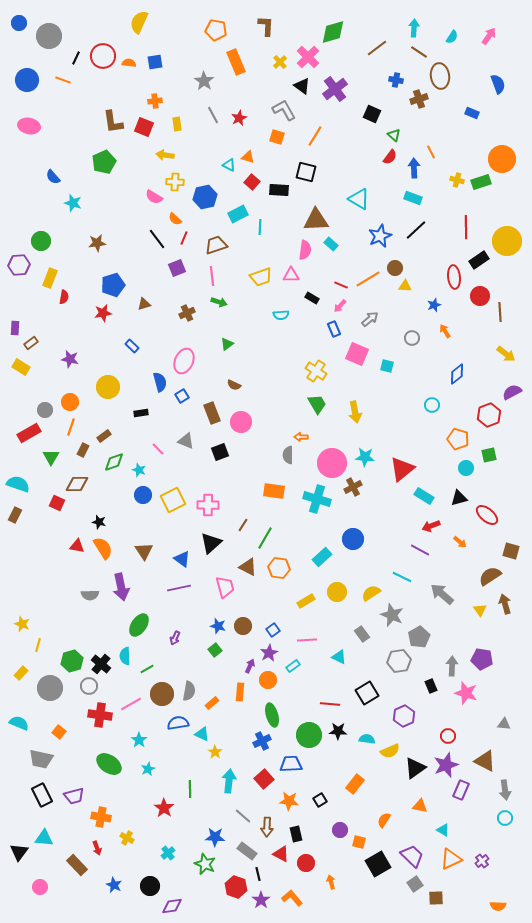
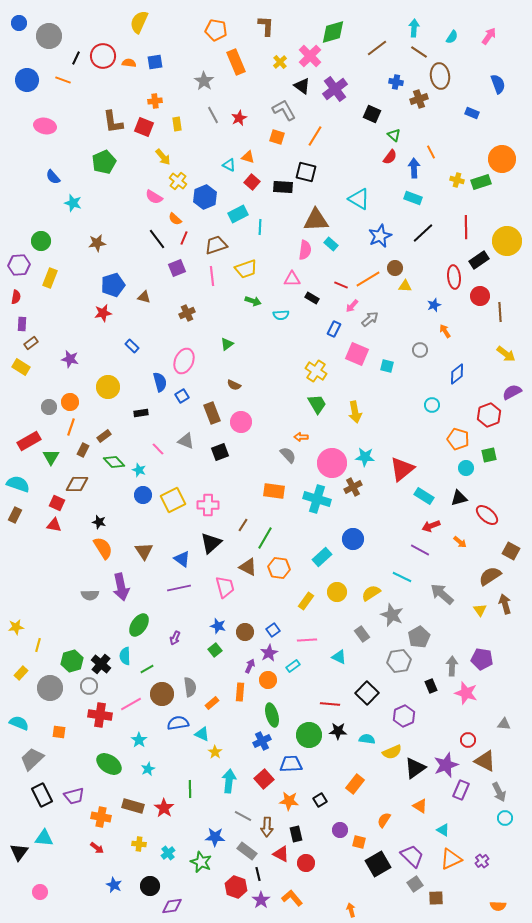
pink cross at (308, 57): moved 2 px right, 1 px up
blue cross at (396, 80): moved 2 px down
pink ellipse at (29, 126): moved 16 px right
yellow arrow at (165, 155): moved 2 px left, 2 px down; rotated 138 degrees counterclockwise
yellow cross at (175, 182): moved 3 px right, 1 px up; rotated 36 degrees clockwise
black rectangle at (279, 190): moved 4 px right, 3 px up
blue hexagon at (205, 197): rotated 10 degrees counterclockwise
black line at (416, 230): moved 7 px right, 3 px down
pink triangle at (291, 275): moved 1 px right, 4 px down
yellow trapezoid at (261, 277): moved 15 px left, 8 px up
red semicircle at (64, 297): moved 48 px left
green arrow at (219, 302): moved 34 px right, 1 px up
brown triangle at (144, 304): moved 7 px up; rotated 32 degrees clockwise
pink arrow at (340, 306): moved 12 px right
purple rectangle at (15, 328): moved 7 px right, 4 px up
blue rectangle at (334, 329): rotated 49 degrees clockwise
gray circle at (412, 338): moved 8 px right, 12 px down
gray circle at (45, 410): moved 4 px right, 3 px up
red rectangle at (29, 433): moved 8 px down
gray semicircle at (288, 455): rotated 138 degrees clockwise
green diamond at (114, 462): rotated 65 degrees clockwise
red triangle at (77, 546): moved 23 px left, 21 px up
brown square at (511, 551): rotated 12 degrees clockwise
yellow rectangle at (306, 601): rotated 24 degrees counterclockwise
yellow star at (22, 624): moved 6 px left, 3 px down; rotated 28 degrees counterclockwise
brown circle at (243, 626): moved 2 px right, 6 px down
gray semicircle at (189, 691): moved 1 px right, 4 px up; rotated 18 degrees counterclockwise
black square at (367, 693): rotated 15 degrees counterclockwise
orange square at (59, 732): rotated 32 degrees counterclockwise
red circle at (448, 736): moved 20 px right, 4 px down
yellow semicircle at (390, 751): moved 2 px right, 1 px down
gray trapezoid at (41, 759): moved 9 px left; rotated 125 degrees clockwise
gray arrow at (505, 790): moved 6 px left, 2 px down; rotated 18 degrees counterclockwise
orange triangle at (420, 806): rotated 21 degrees clockwise
gray line at (243, 816): rotated 12 degrees counterclockwise
yellow cross at (127, 838): moved 12 px right, 6 px down; rotated 24 degrees counterclockwise
red arrow at (97, 848): rotated 32 degrees counterclockwise
green star at (205, 864): moved 4 px left, 2 px up
brown rectangle at (77, 865): moved 56 px right, 59 px up; rotated 30 degrees counterclockwise
orange arrow at (331, 882): moved 20 px right, 28 px down
pink circle at (40, 887): moved 5 px down
